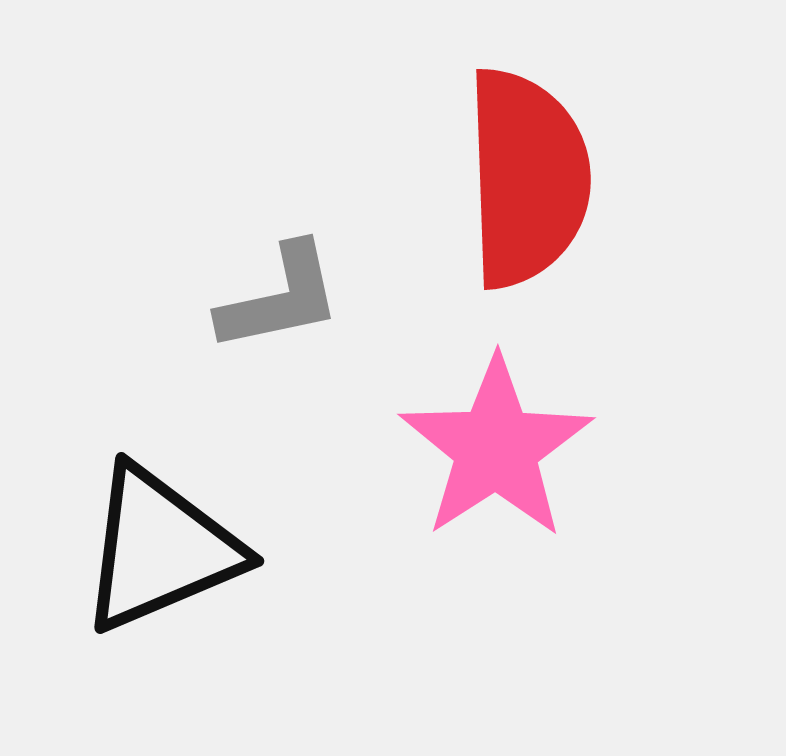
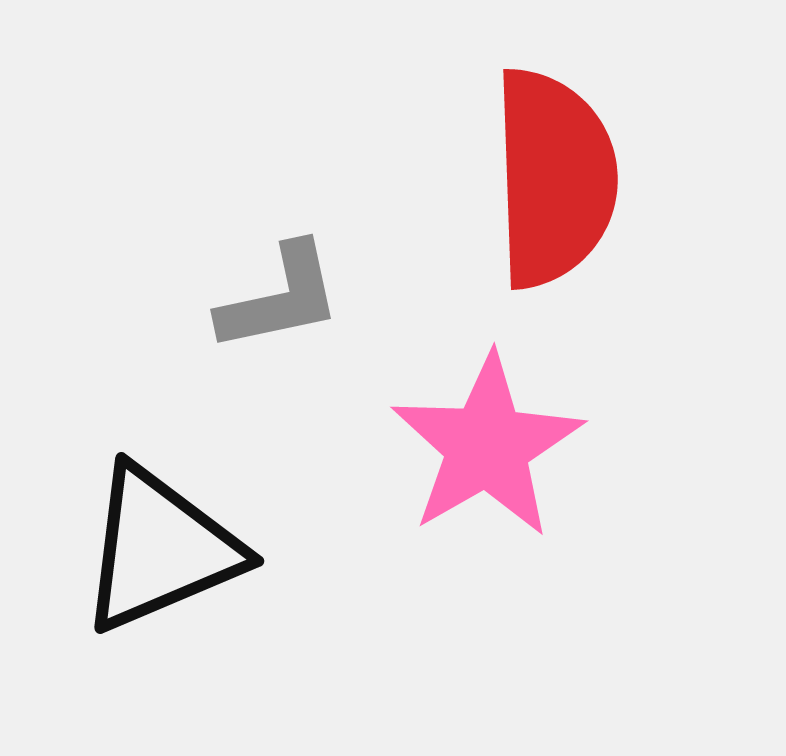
red semicircle: moved 27 px right
pink star: moved 9 px left, 2 px up; rotated 3 degrees clockwise
